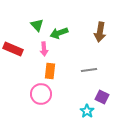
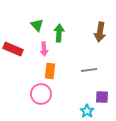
green arrow: rotated 114 degrees clockwise
purple square: rotated 24 degrees counterclockwise
